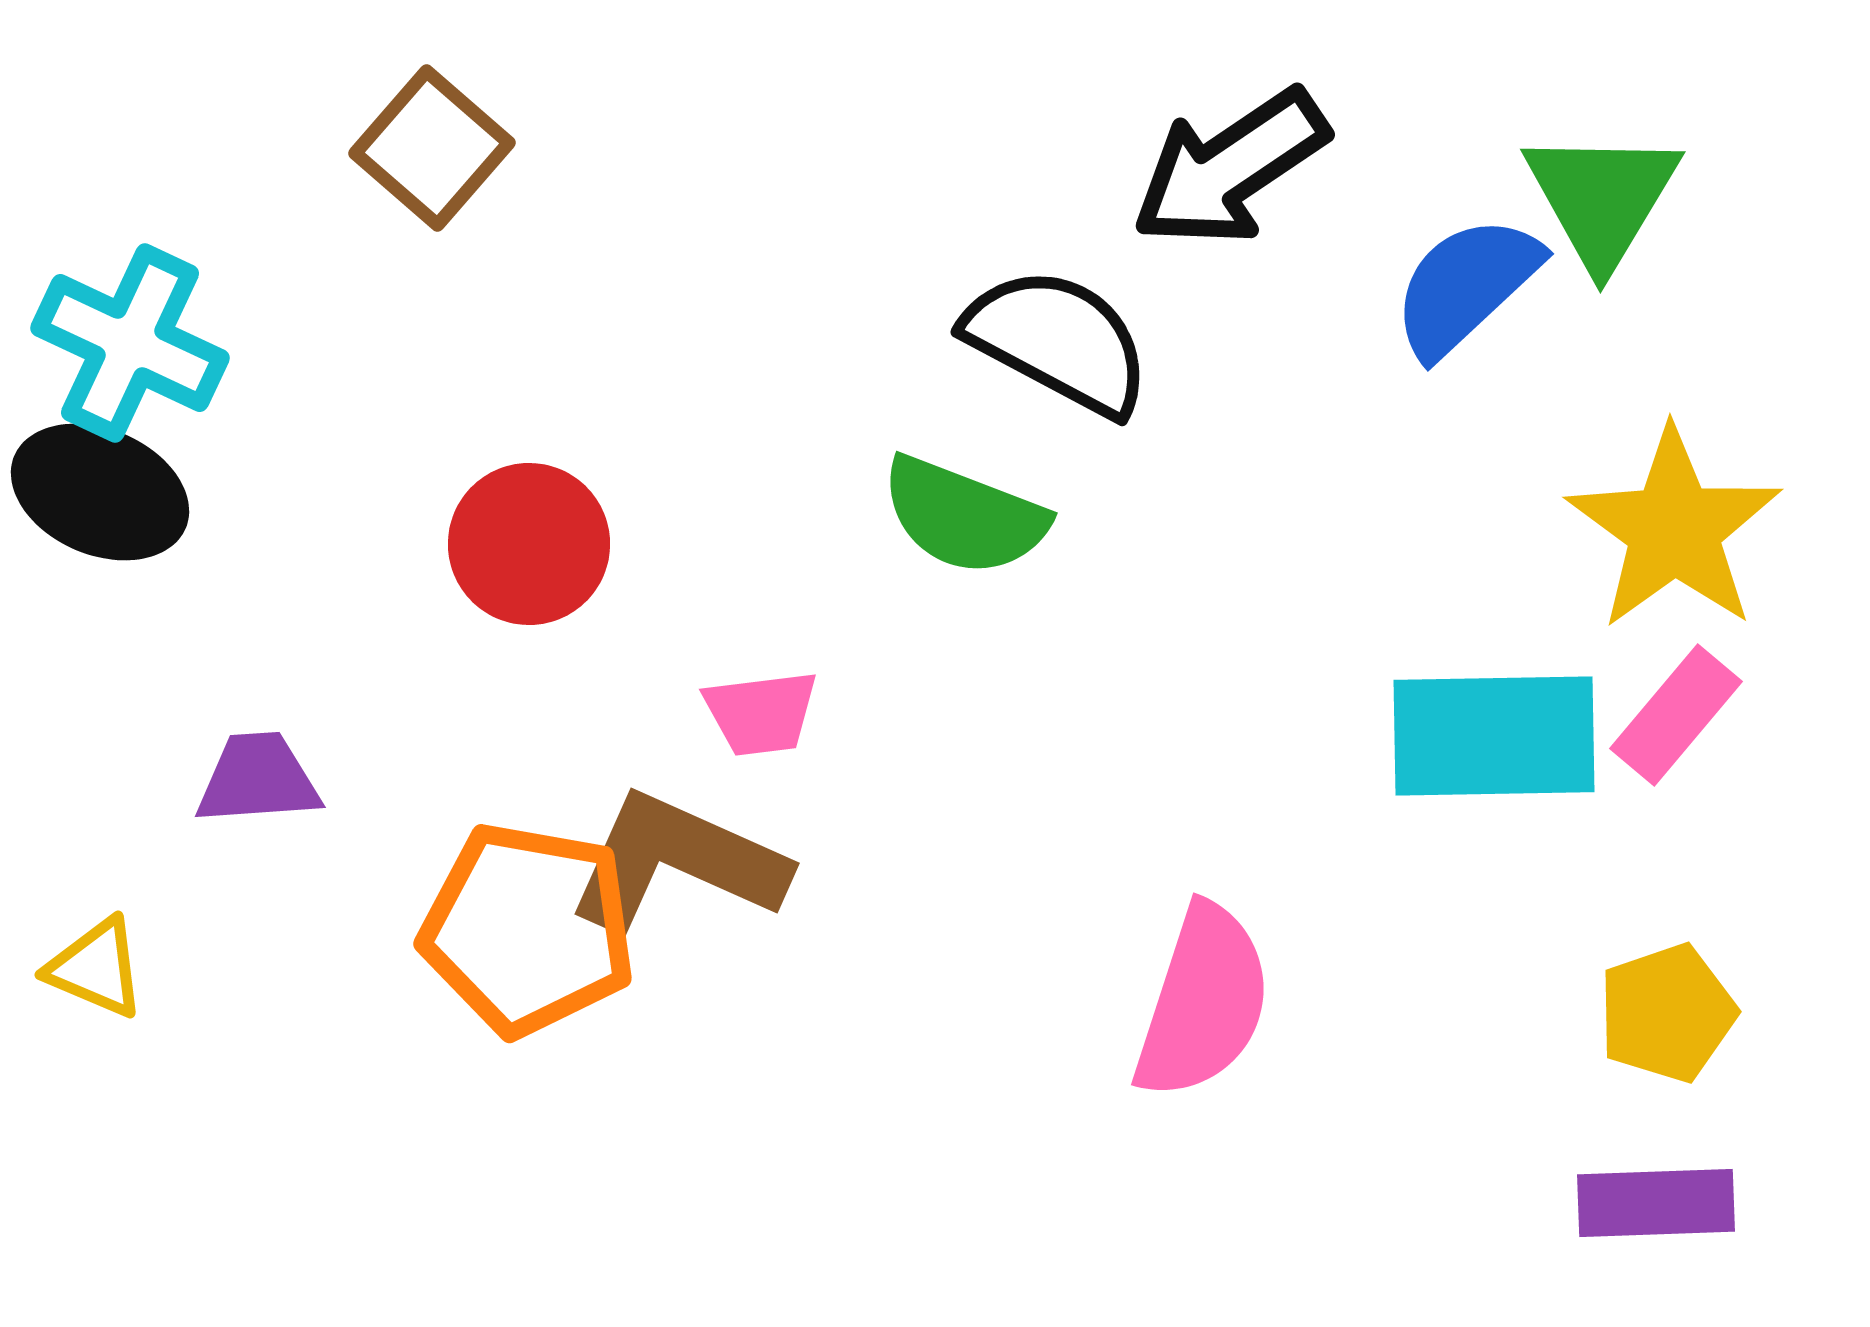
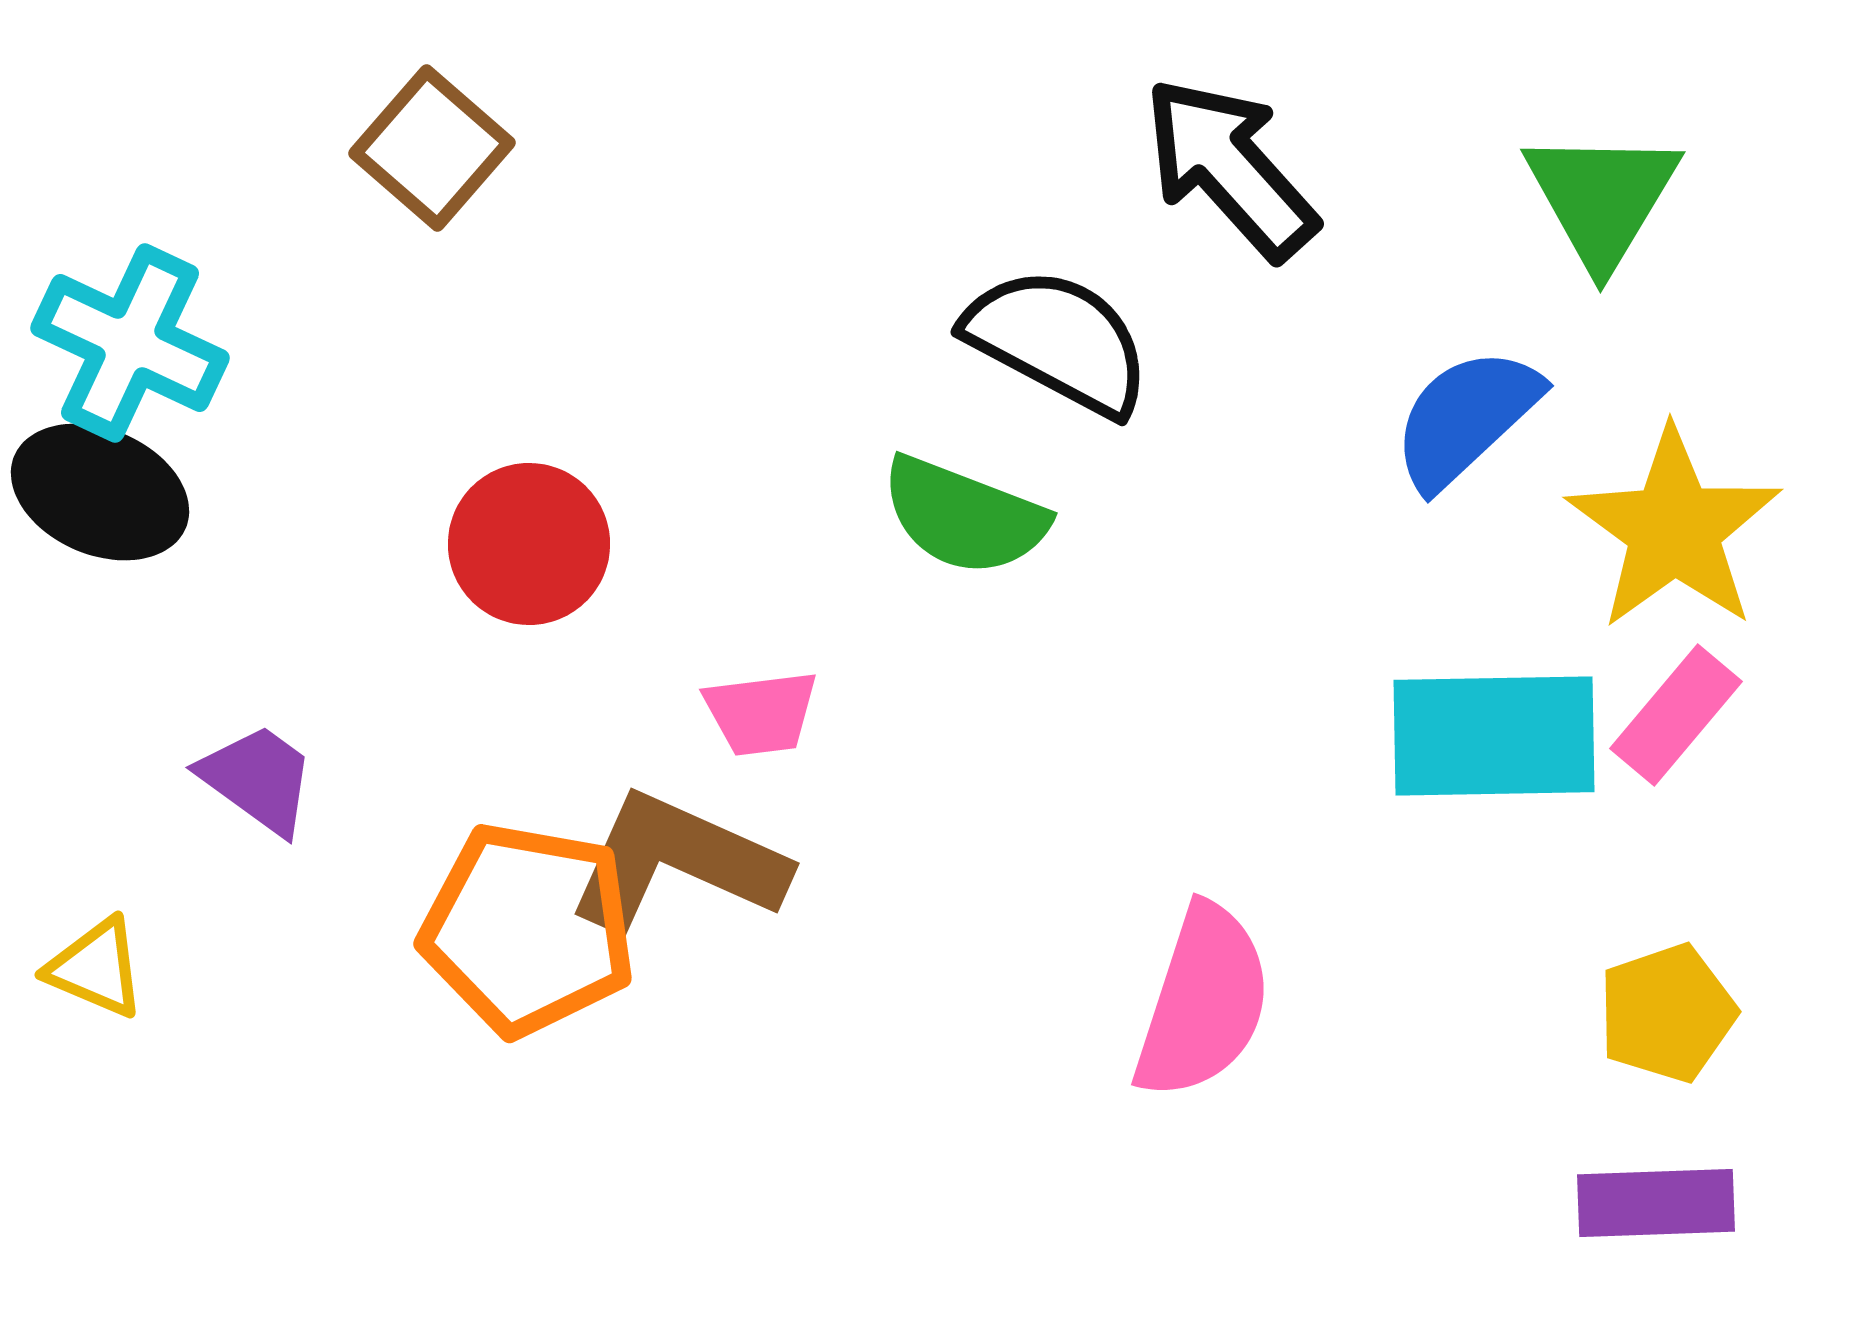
black arrow: rotated 82 degrees clockwise
blue semicircle: moved 132 px down
purple trapezoid: rotated 40 degrees clockwise
